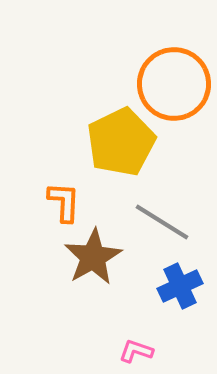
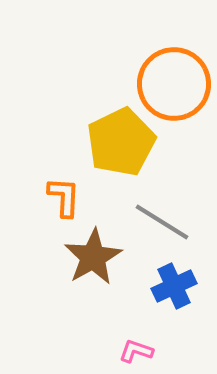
orange L-shape: moved 5 px up
blue cross: moved 6 px left
